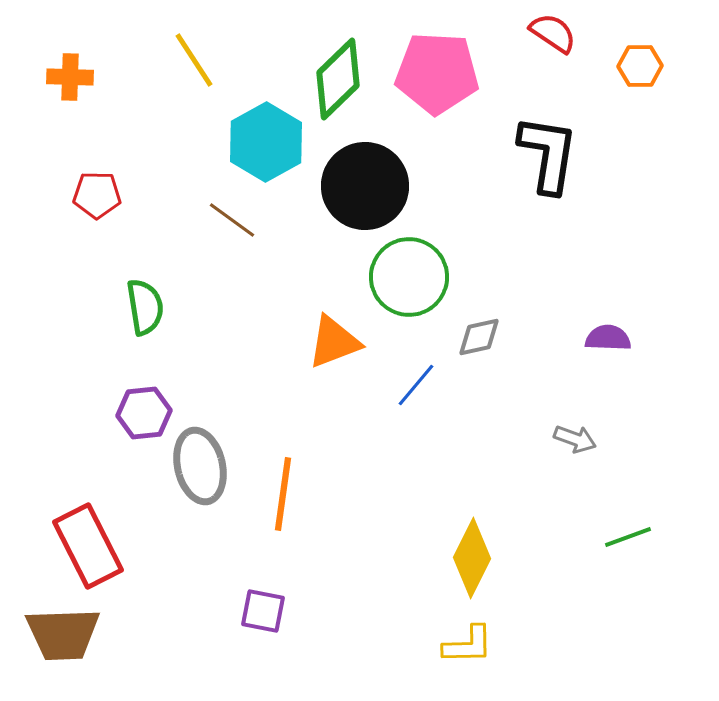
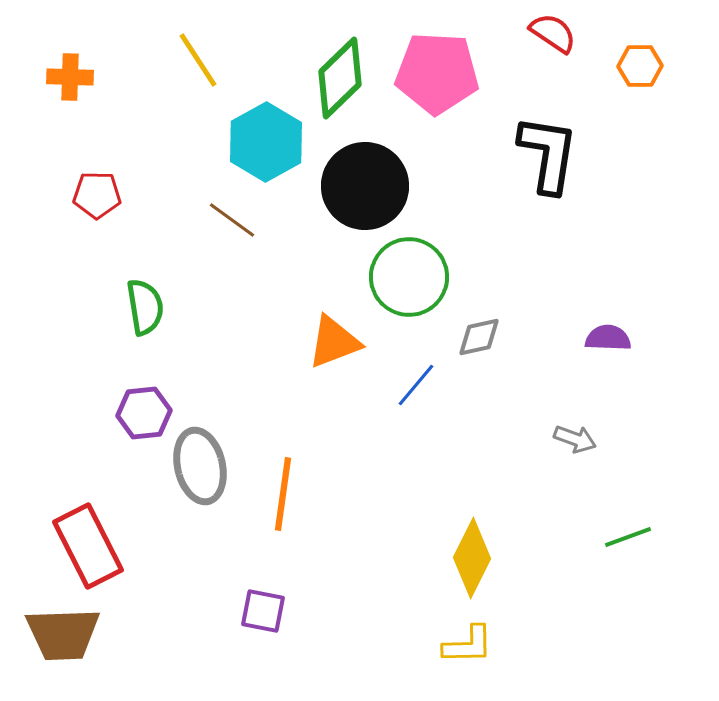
yellow line: moved 4 px right
green diamond: moved 2 px right, 1 px up
